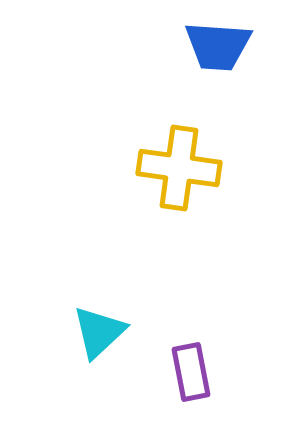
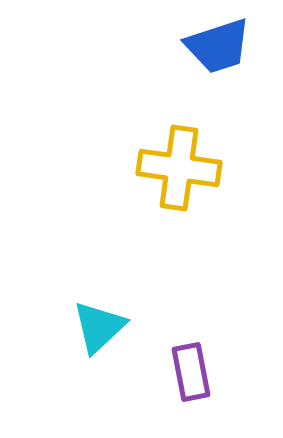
blue trapezoid: rotated 22 degrees counterclockwise
cyan triangle: moved 5 px up
